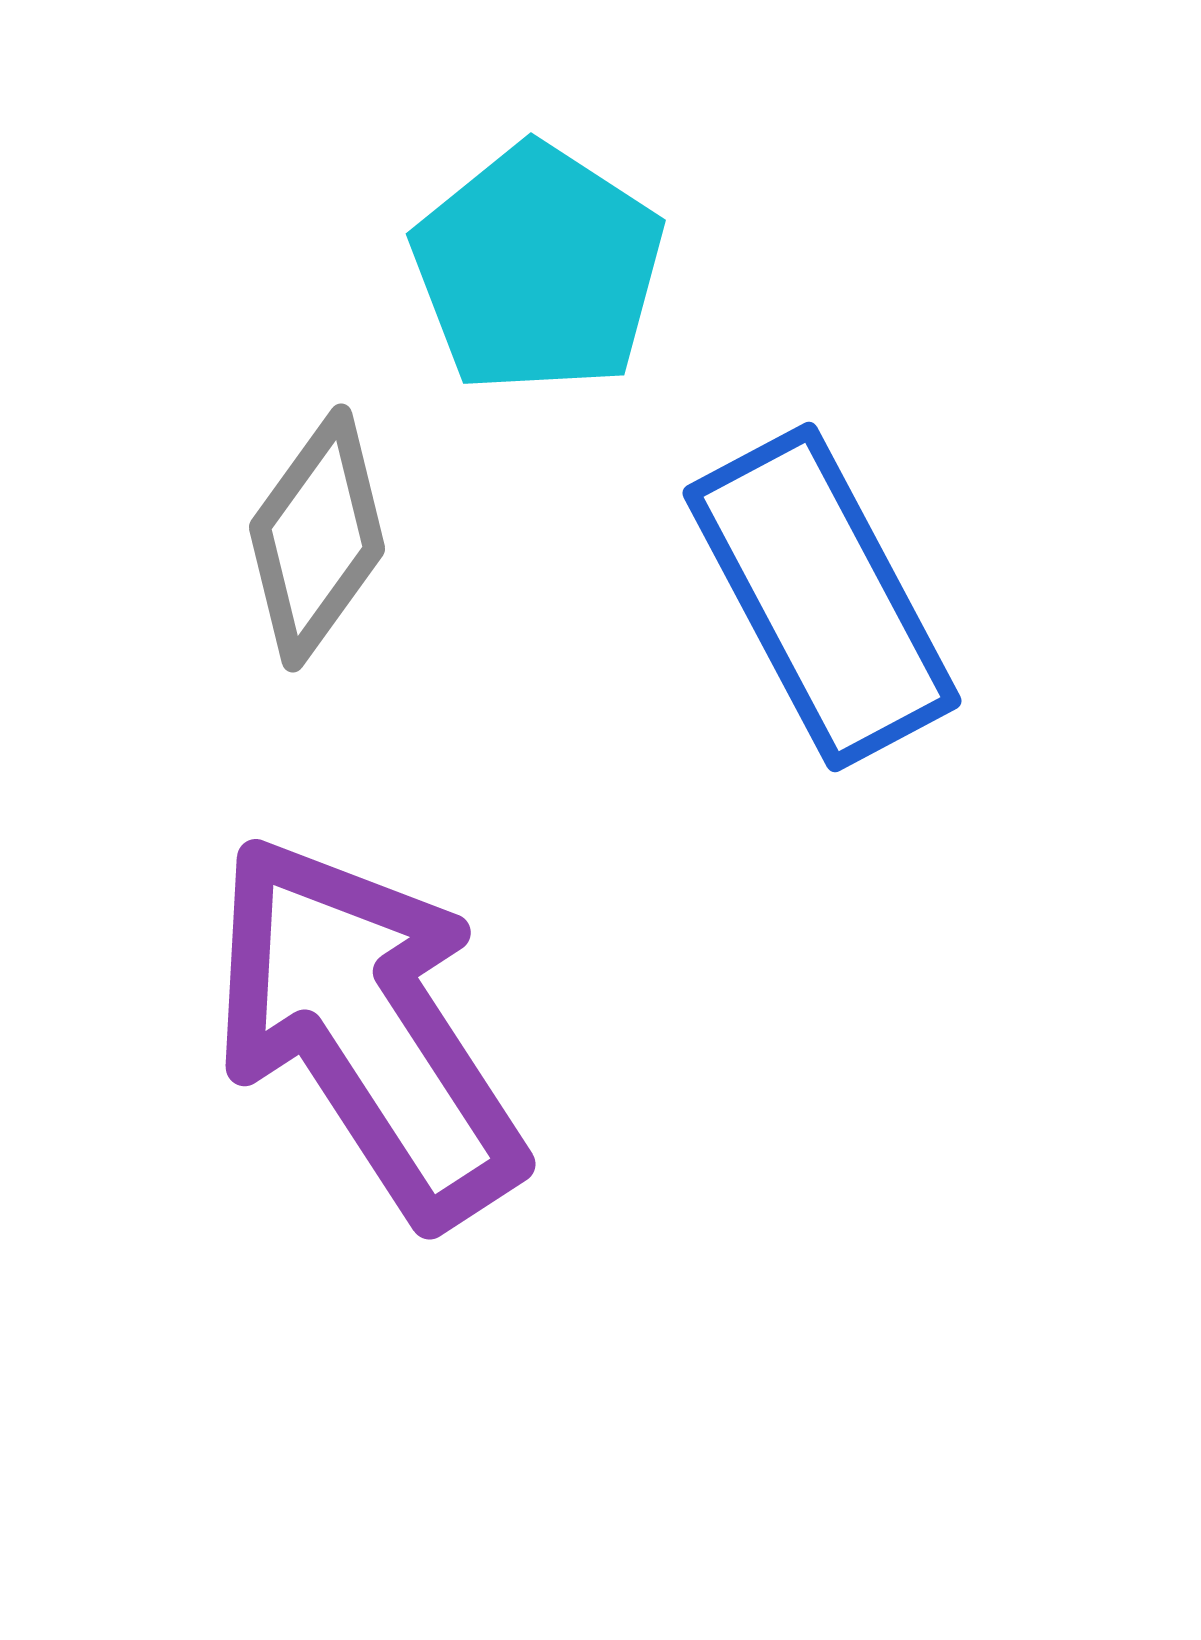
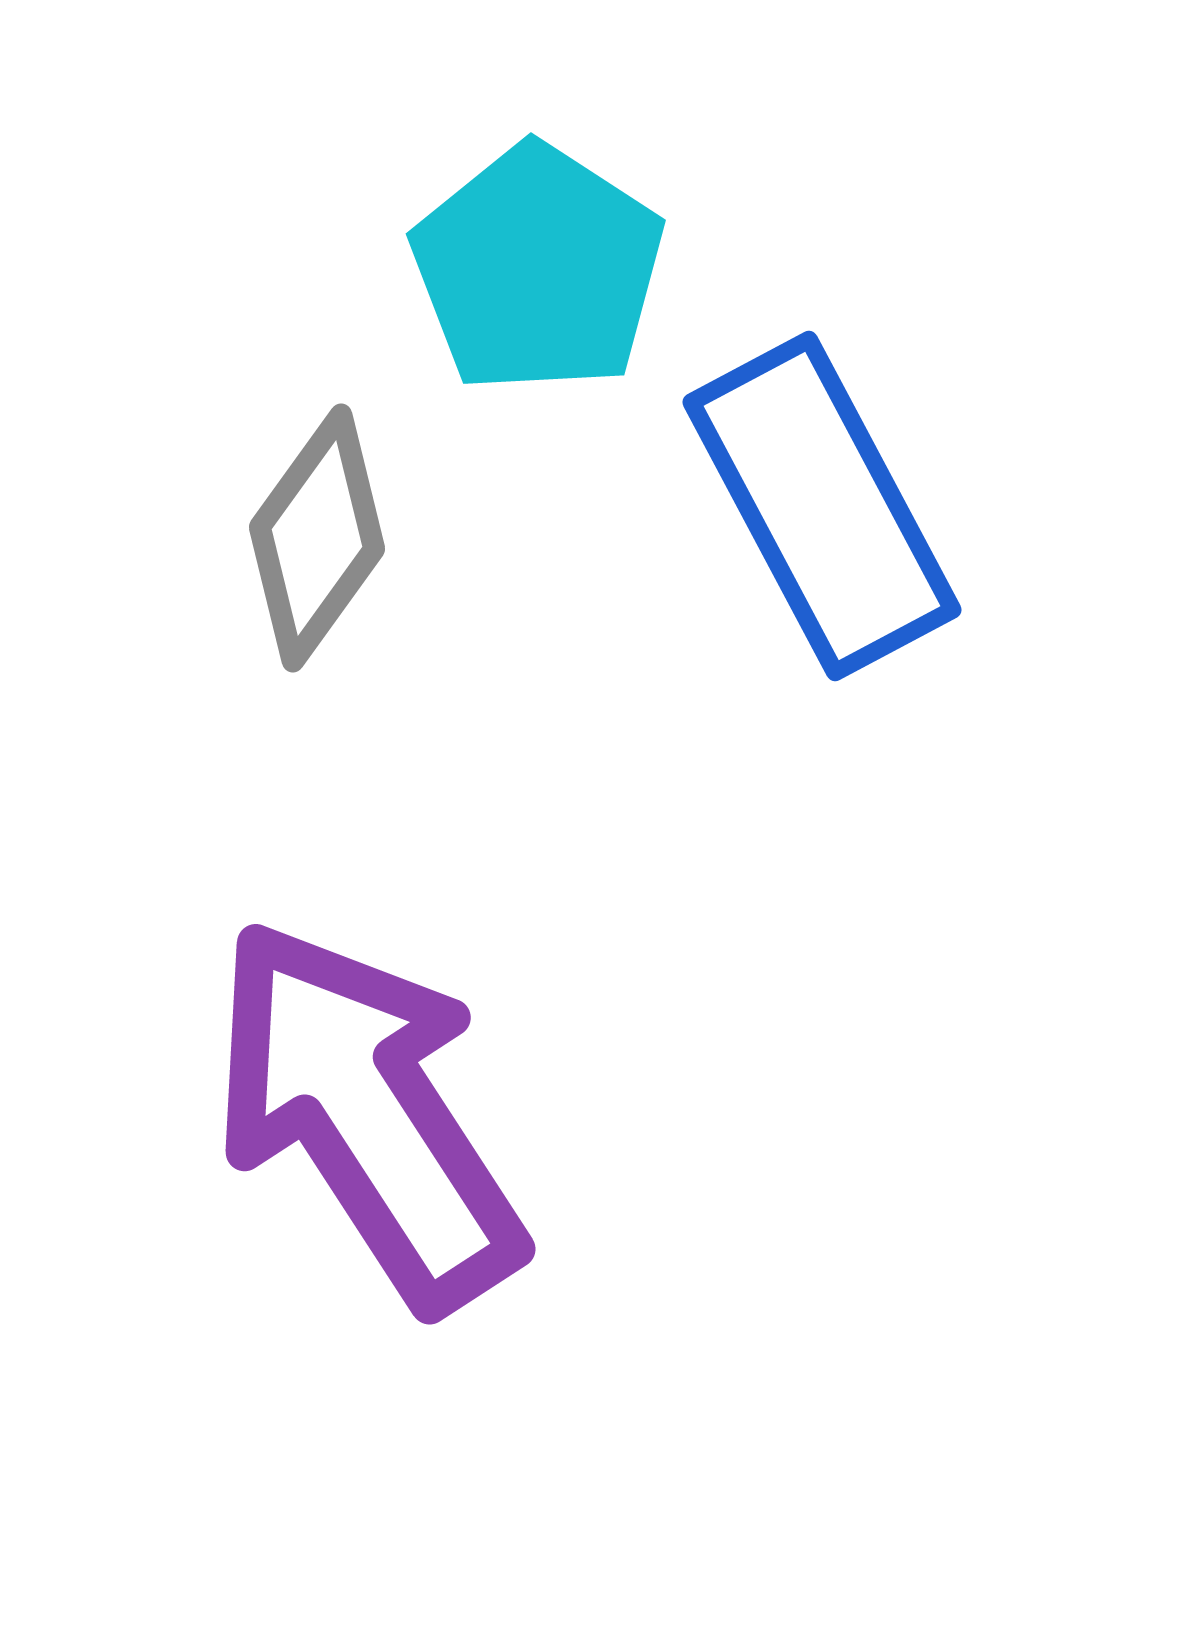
blue rectangle: moved 91 px up
purple arrow: moved 85 px down
